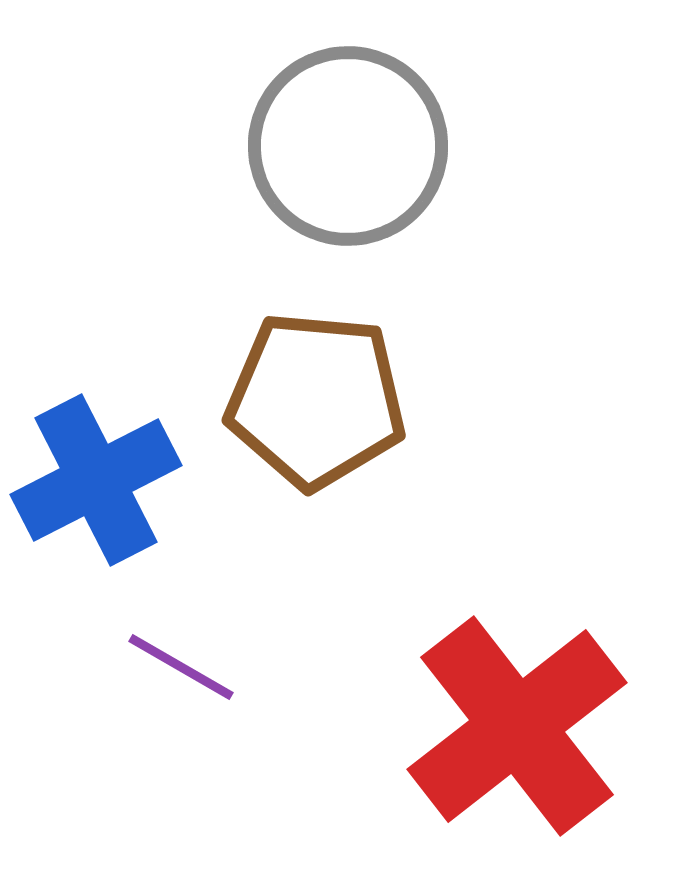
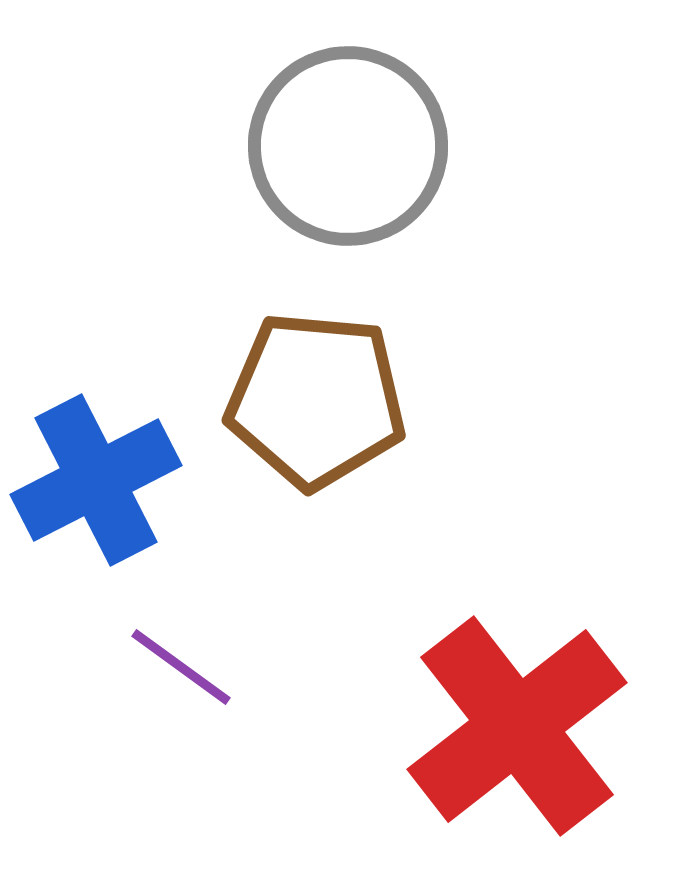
purple line: rotated 6 degrees clockwise
